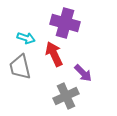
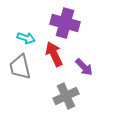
purple arrow: moved 1 px right, 6 px up
